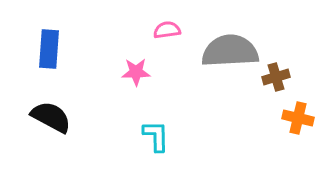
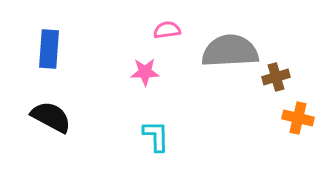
pink star: moved 9 px right
